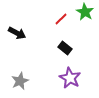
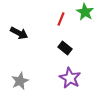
red line: rotated 24 degrees counterclockwise
black arrow: moved 2 px right
